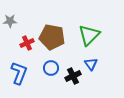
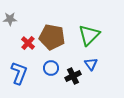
gray star: moved 2 px up
red cross: moved 1 px right; rotated 24 degrees counterclockwise
